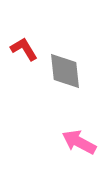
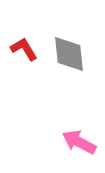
gray diamond: moved 4 px right, 17 px up
